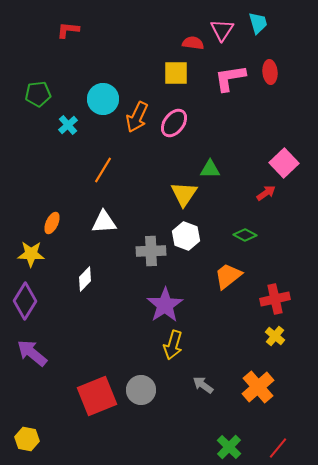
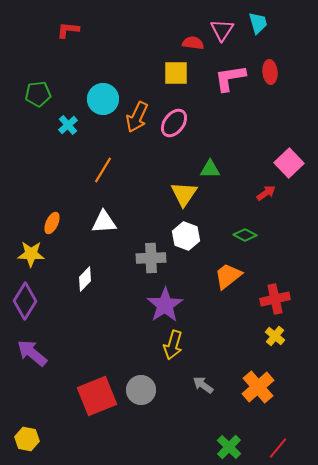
pink square: moved 5 px right
gray cross: moved 7 px down
